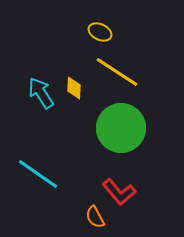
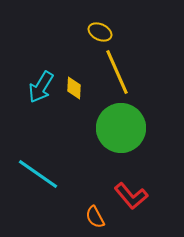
yellow line: rotated 33 degrees clockwise
cyan arrow: moved 6 px up; rotated 116 degrees counterclockwise
red L-shape: moved 12 px right, 4 px down
